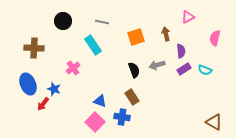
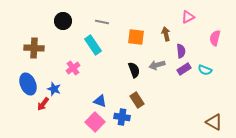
orange square: rotated 24 degrees clockwise
brown rectangle: moved 5 px right, 3 px down
